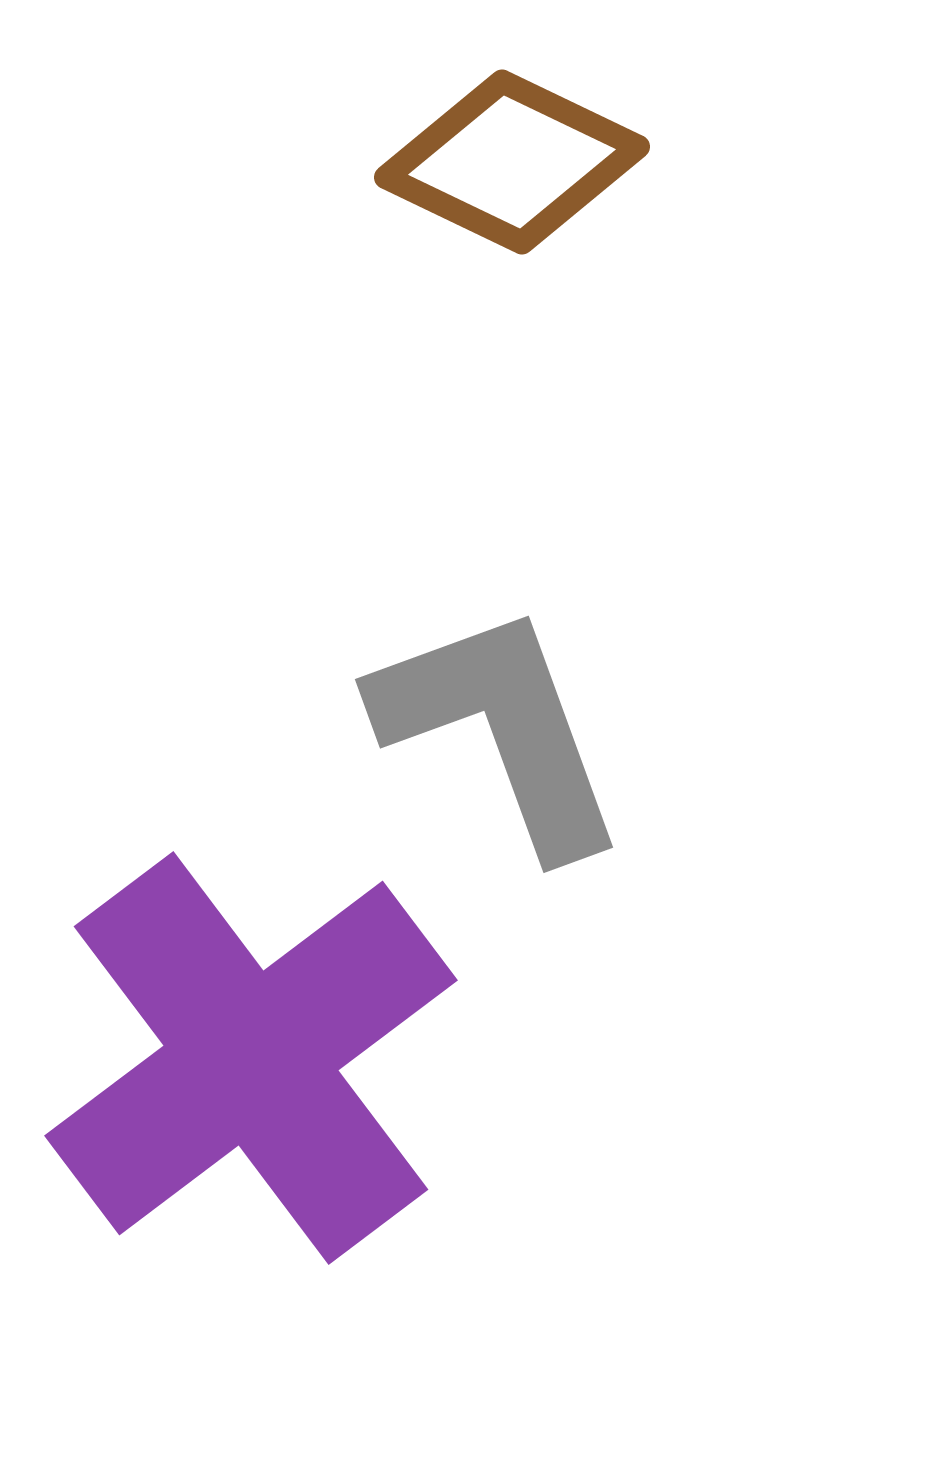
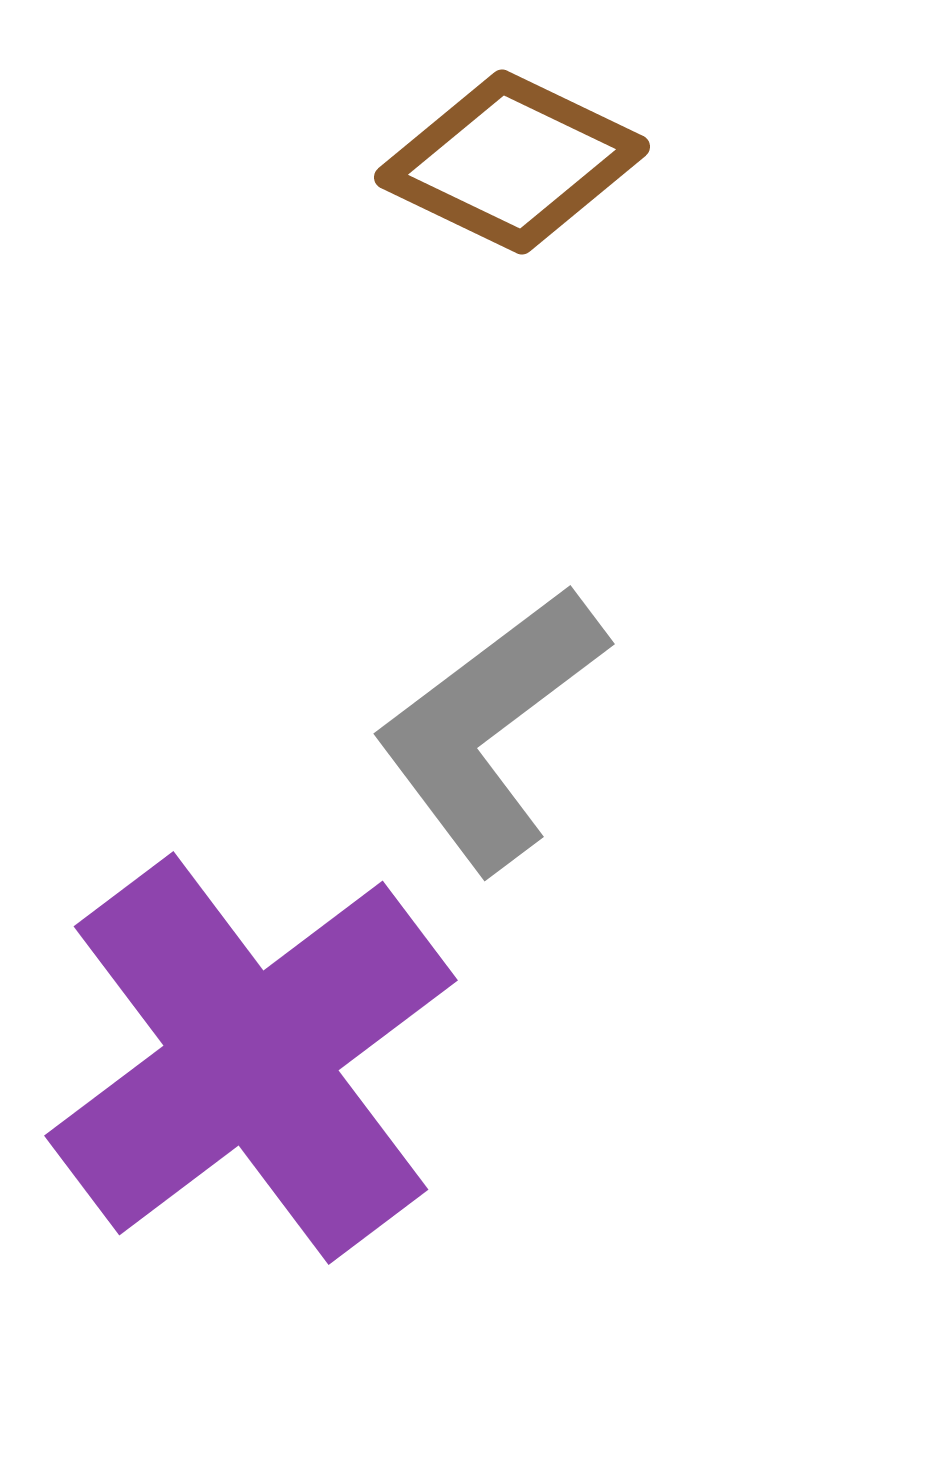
gray L-shape: moved 10 px left, 1 px up; rotated 107 degrees counterclockwise
